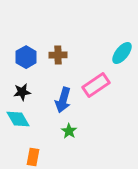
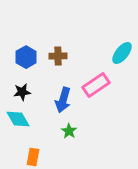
brown cross: moved 1 px down
